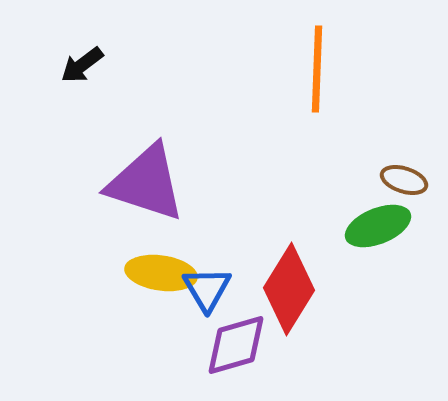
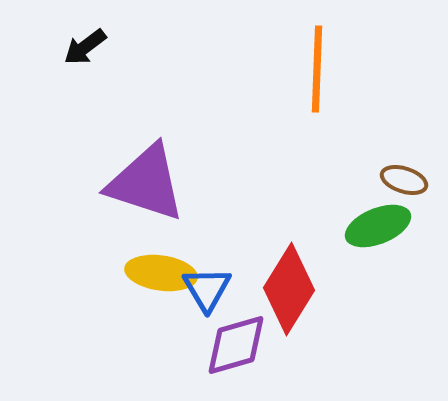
black arrow: moved 3 px right, 18 px up
